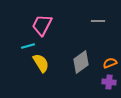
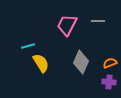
pink trapezoid: moved 25 px right
gray diamond: rotated 30 degrees counterclockwise
